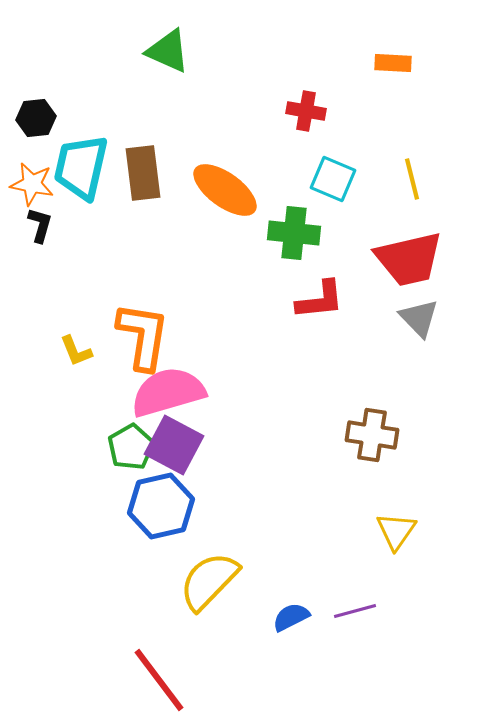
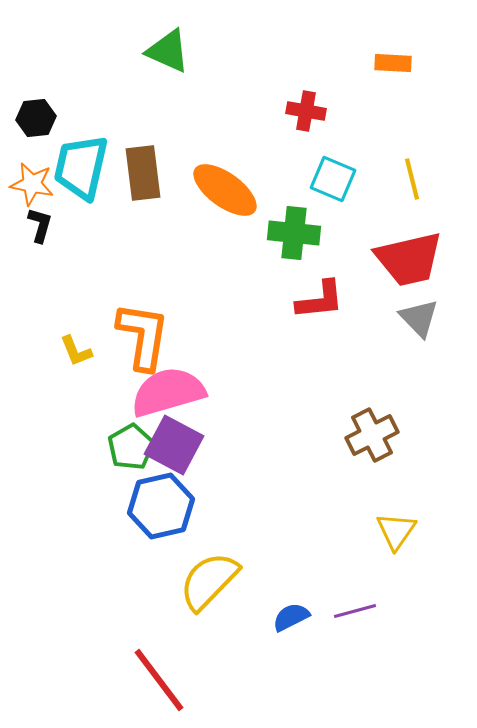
brown cross: rotated 36 degrees counterclockwise
